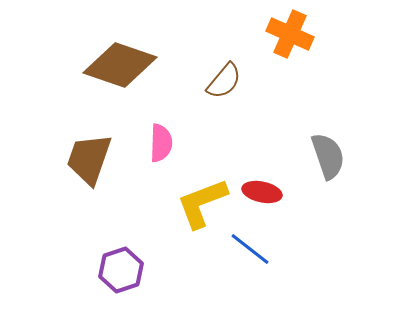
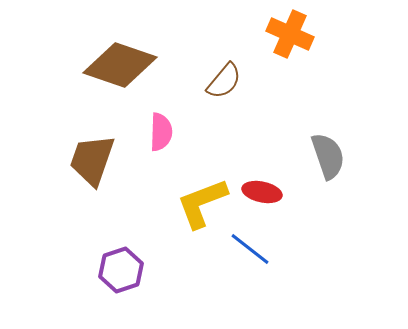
pink semicircle: moved 11 px up
brown trapezoid: moved 3 px right, 1 px down
